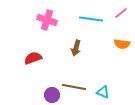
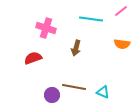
pink line: moved 2 px up
pink cross: moved 1 px left, 8 px down
